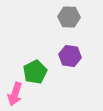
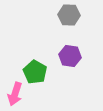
gray hexagon: moved 2 px up
green pentagon: rotated 15 degrees counterclockwise
